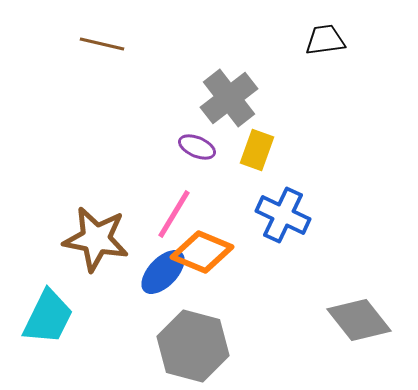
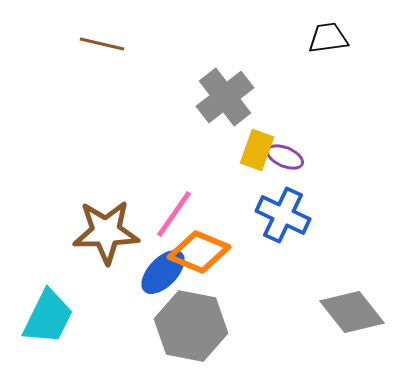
black trapezoid: moved 3 px right, 2 px up
gray cross: moved 4 px left, 1 px up
purple ellipse: moved 88 px right, 10 px down
pink line: rotated 4 degrees clockwise
brown star: moved 10 px right, 7 px up; rotated 12 degrees counterclockwise
orange diamond: moved 3 px left
gray diamond: moved 7 px left, 8 px up
gray hexagon: moved 2 px left, 20 px up; rotated 4 degrees counterclockwise
